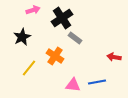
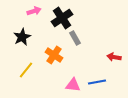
pink arrow: moved 1 px right, 1 px down
gray rectangle: rotated 24 degrees clockwise
orange cross: moved 1 px left, 1 px up
yellow line: moved 3 px left, 2 px down
